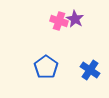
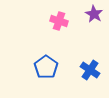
purple star: moved 19 px right, 5 px up
